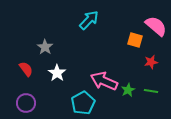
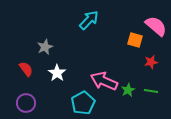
gray star: rotated 14 degrees clockwise
